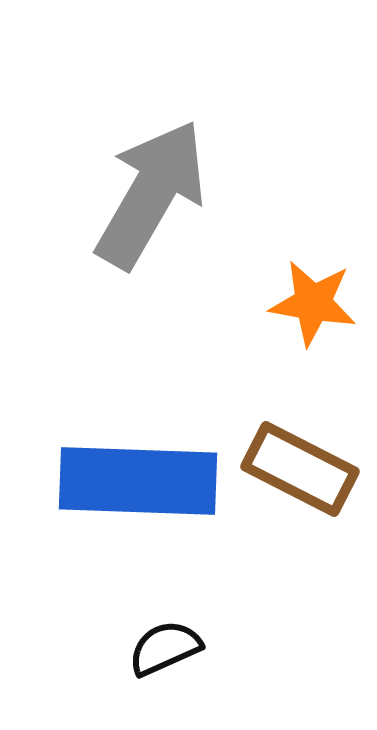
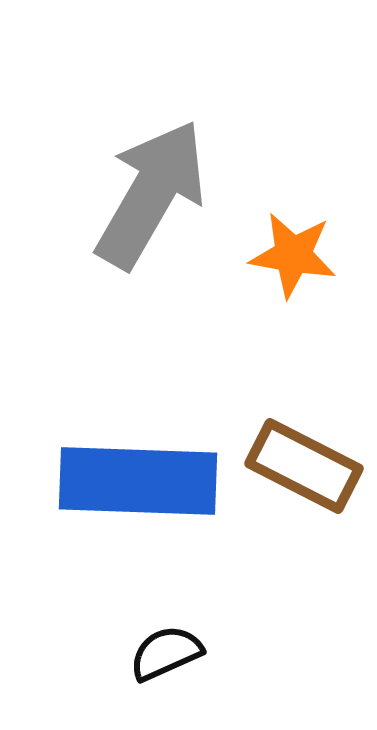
orange star: moved 20 px left, 48 px up
brown rectangle: moved 4 px right, 3 px up
black semicircle: moved 1 px right, 5 px down
